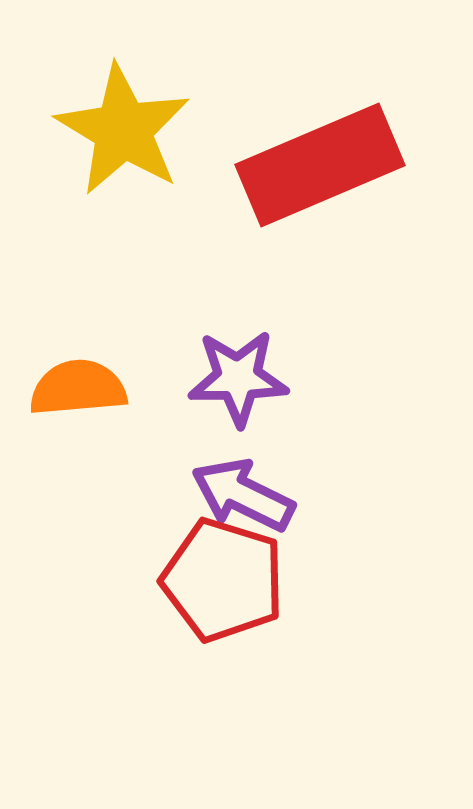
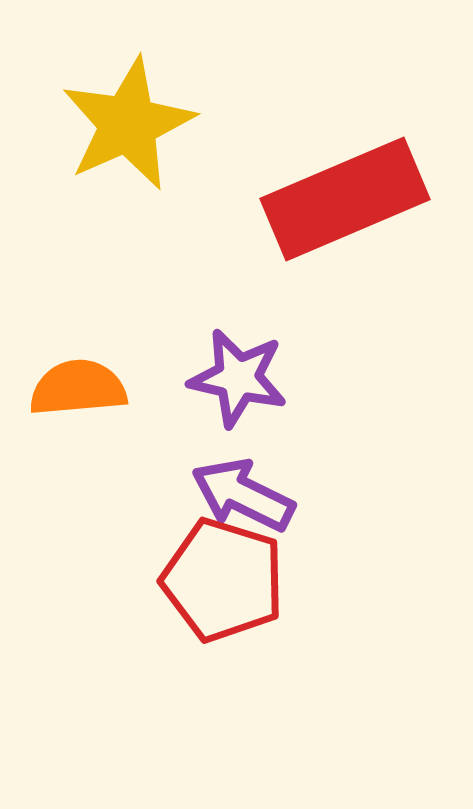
yellow star: moved 5 px right, 6 px up; rotated 17 degrees clockwise
red rectangle: moved 25 px right, 34 px down
purple star: rotated 14 degrees clockwise
